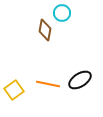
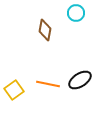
cyan circle: moved 14 px right
